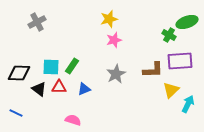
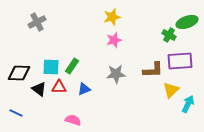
yellow star: moved 3 px right, 2 px up
gray star: rotated 24 degrees clockwise
